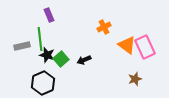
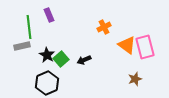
green line: moved 11 px left, 12 px up
pink rectangle: rotated 10 degrees clockwise
black star: rotated 14 degrees clockwise
black hexagon: moved 4 px right
